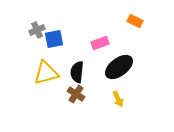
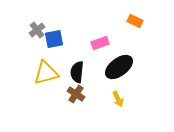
gray cross: rotated 14 degrees counterclockwise
